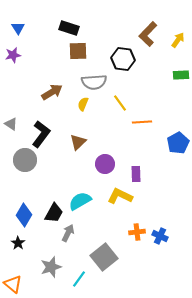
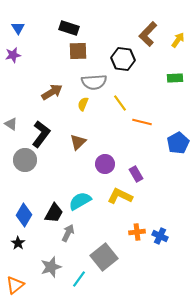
green rectangle: moved 6 px left, 3 px down
orange line: rotated 18 degrees clockwise
purple rectangle: rotated 28 degrees counterclockwise
orange triangle: moved 2 px right, 1 px down; rotated 42 degrees clockwise
